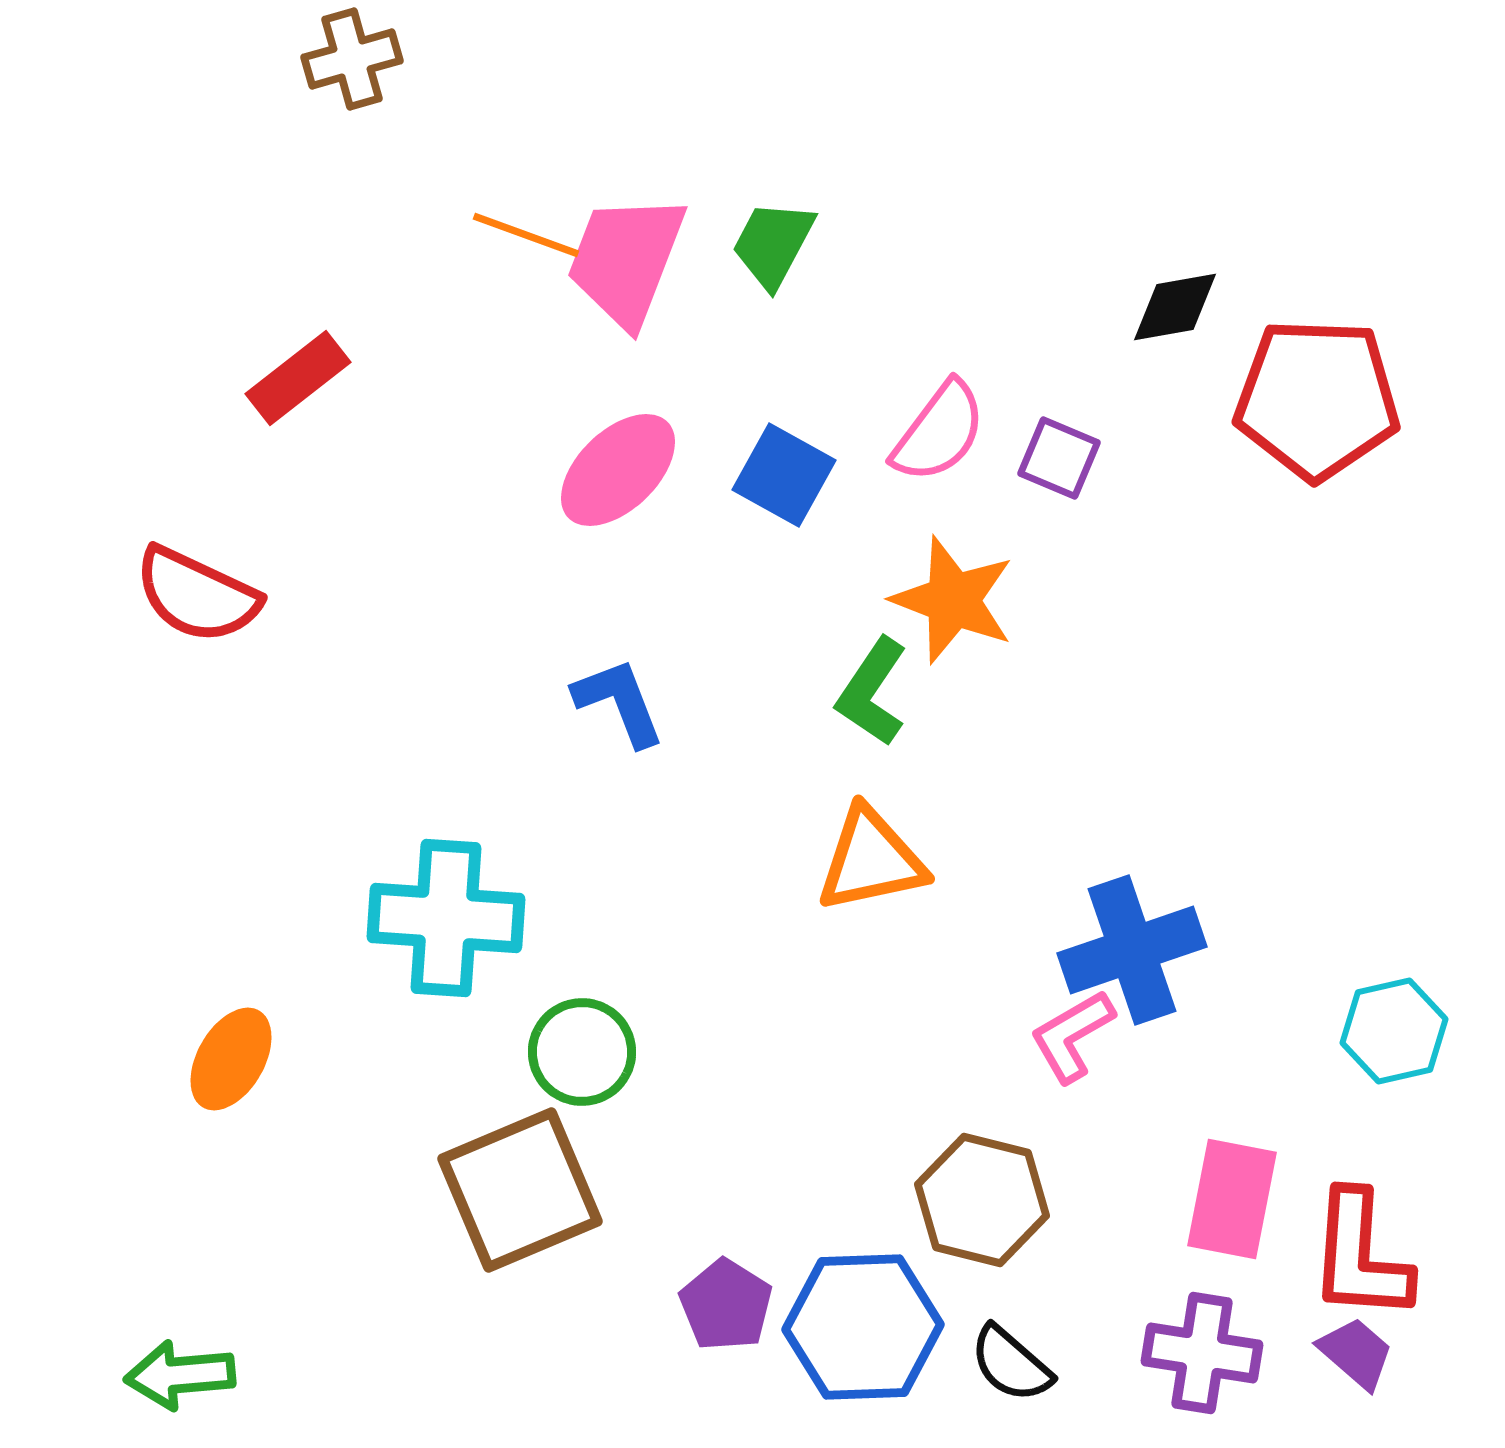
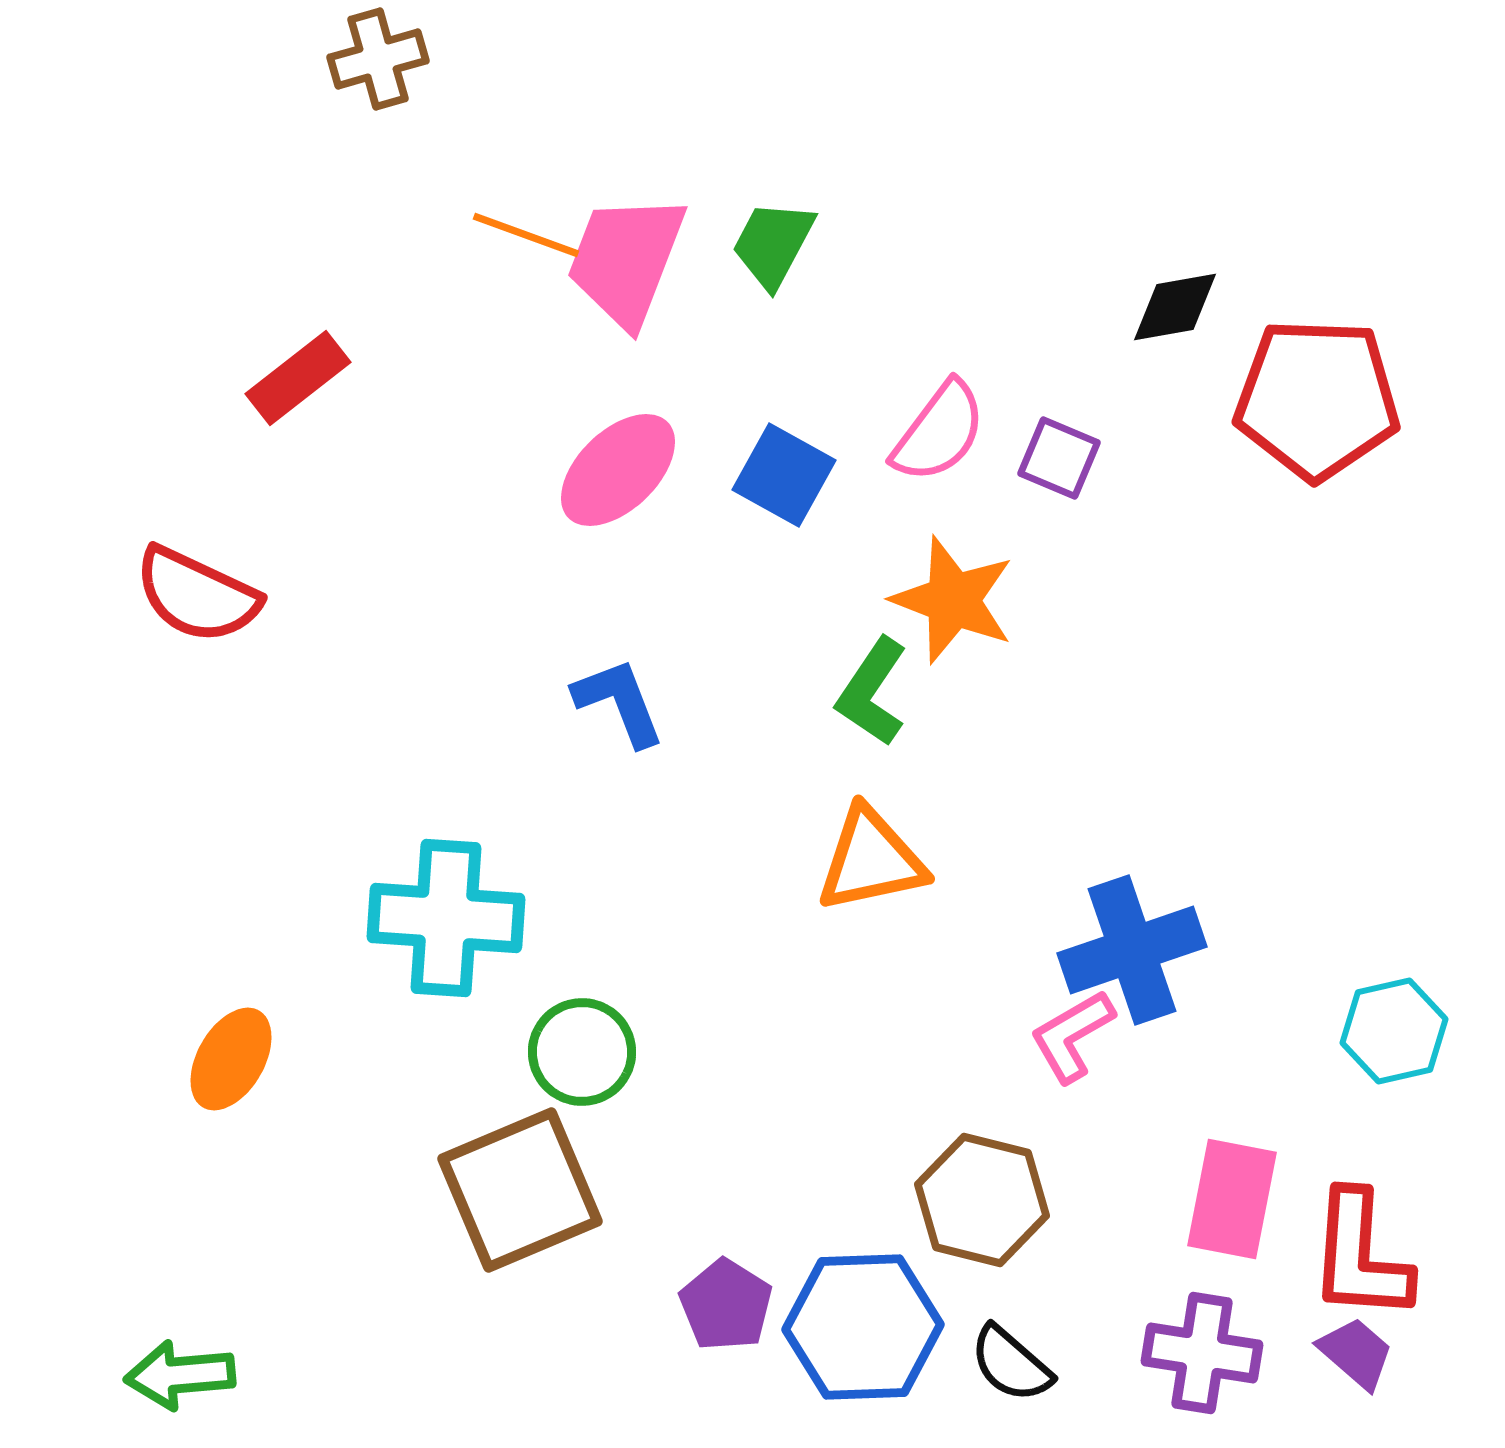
brown cross: moved 26 px right
